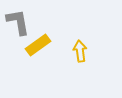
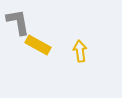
yellow rectangle: rotated 65 degrees clockwise
